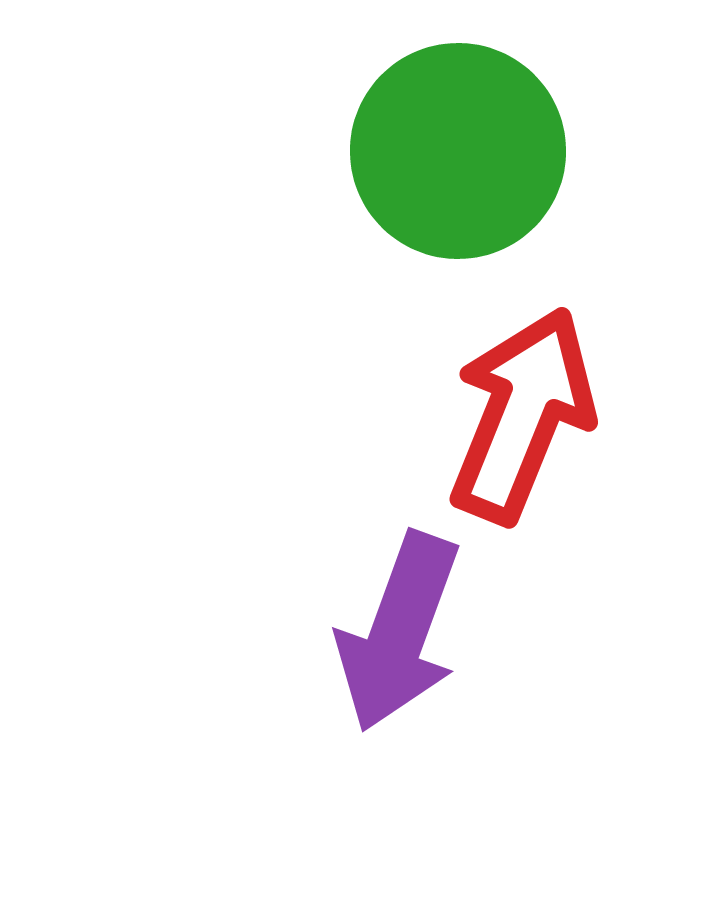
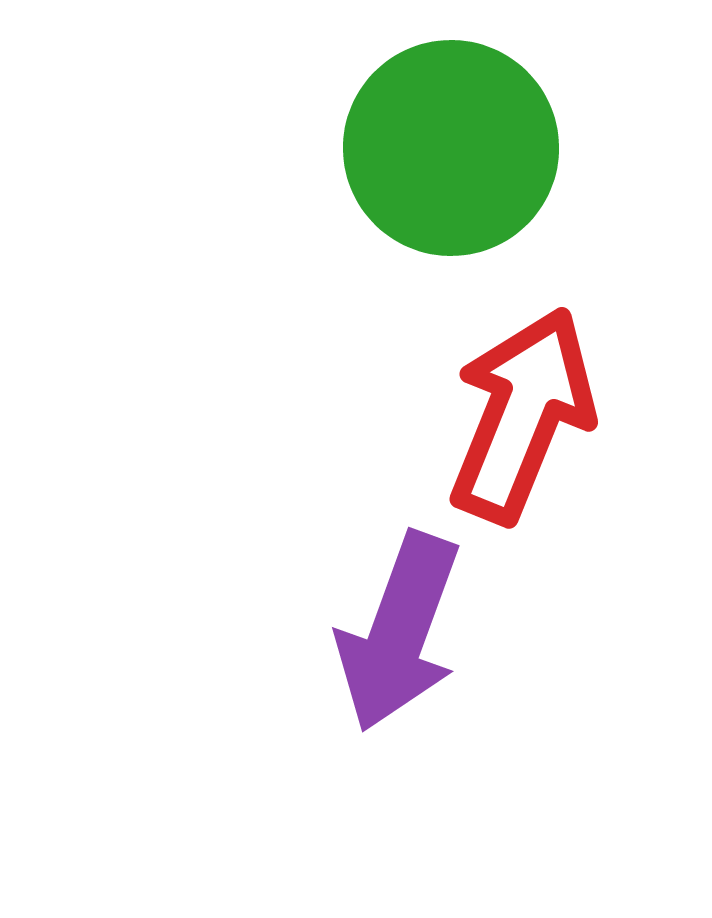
green circle: moved 7 px left, 3 px up
